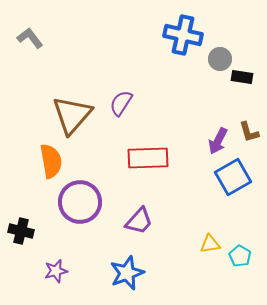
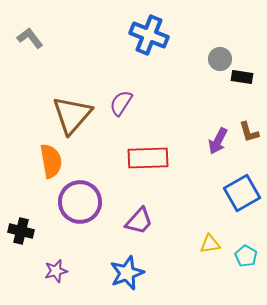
blue cross: moved 34 px left; rotated 9 degrees clockwise
blue square: moved 9 px right, 16 px down
cyan pentagon: moved 6 px right
